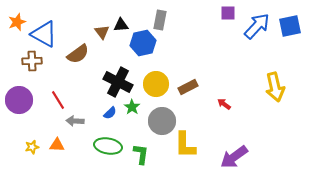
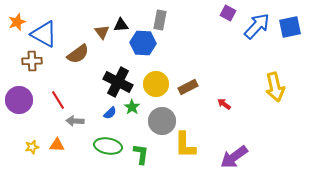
purple square: rotated 28 degrees clockwise
blue square: moved 1 px down
blue hexagon: rotated 15 degrees clockwise
